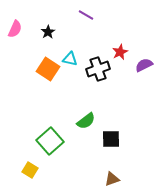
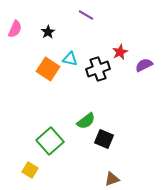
black square: moved 7 px left; rotated 24 degrees clockwise
